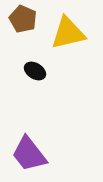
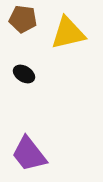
brown pentagon: rotated 16 degrees counterclockwise
black ellipse: moved 11 px left, 3 px down
